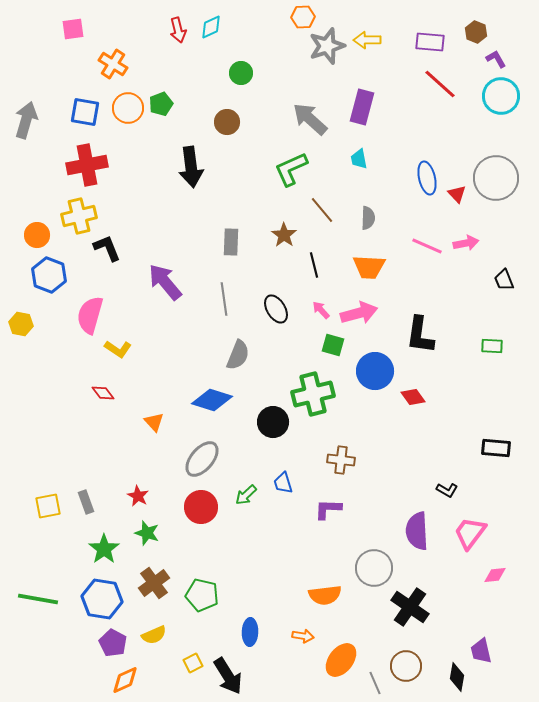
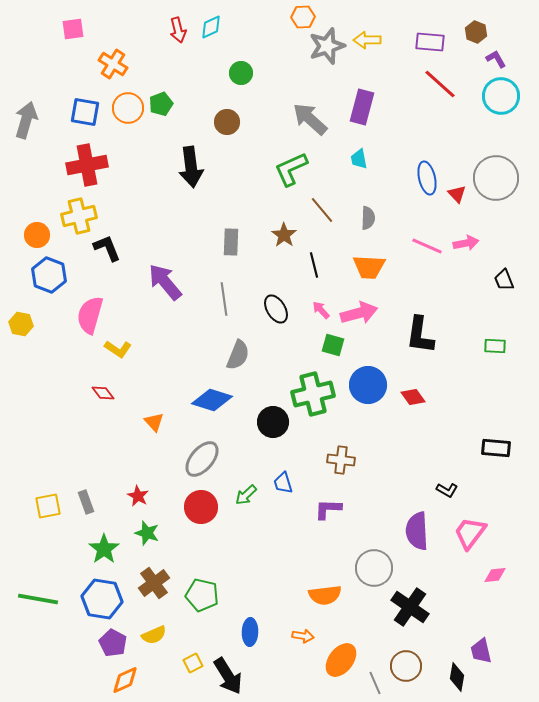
green rectangle at (492, 346): moved 3 px right
blue circle at (375, 371): moved 7 px left, 14 px down
